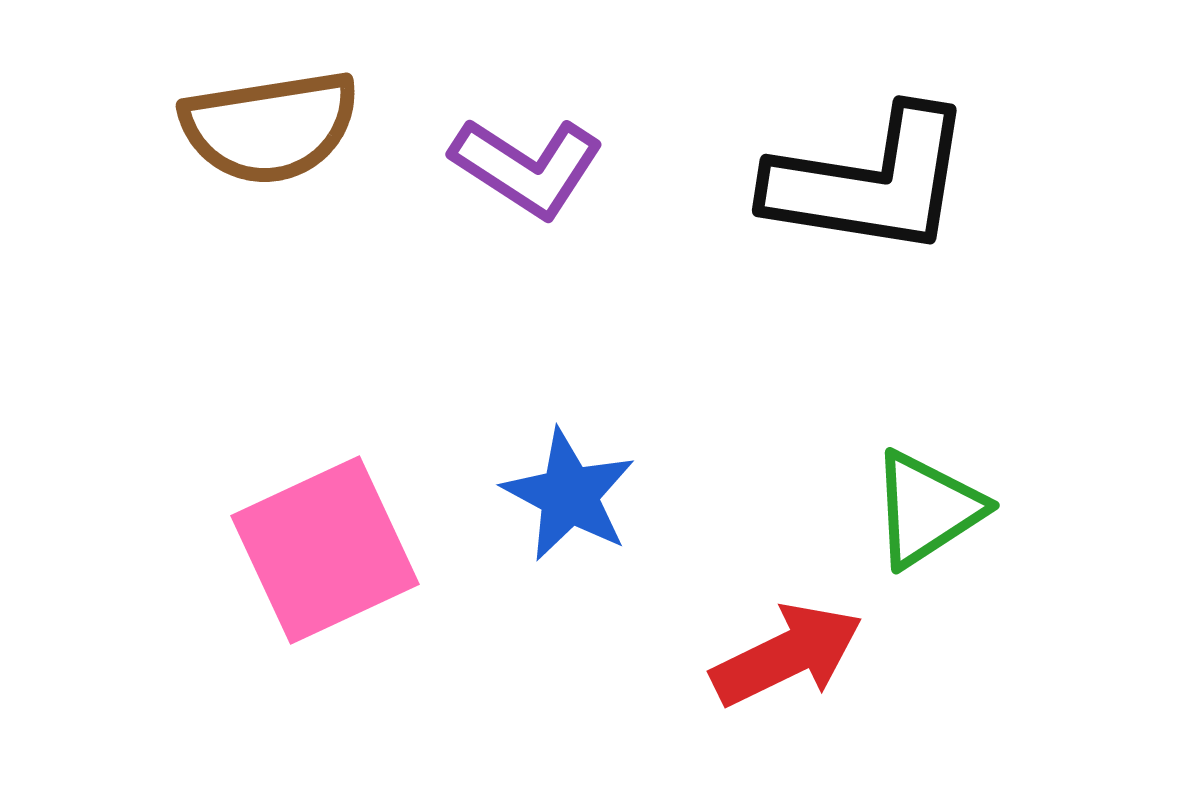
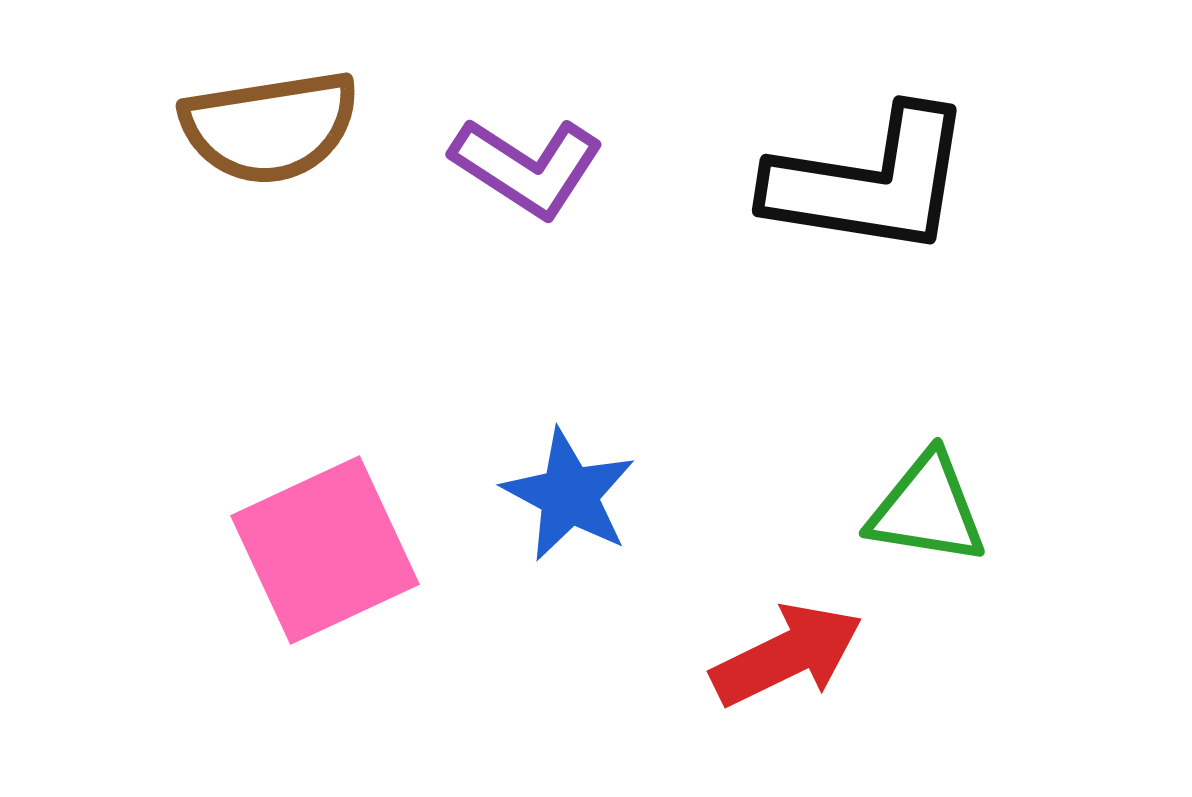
green triangle: rotated 42 degrees clockwise
